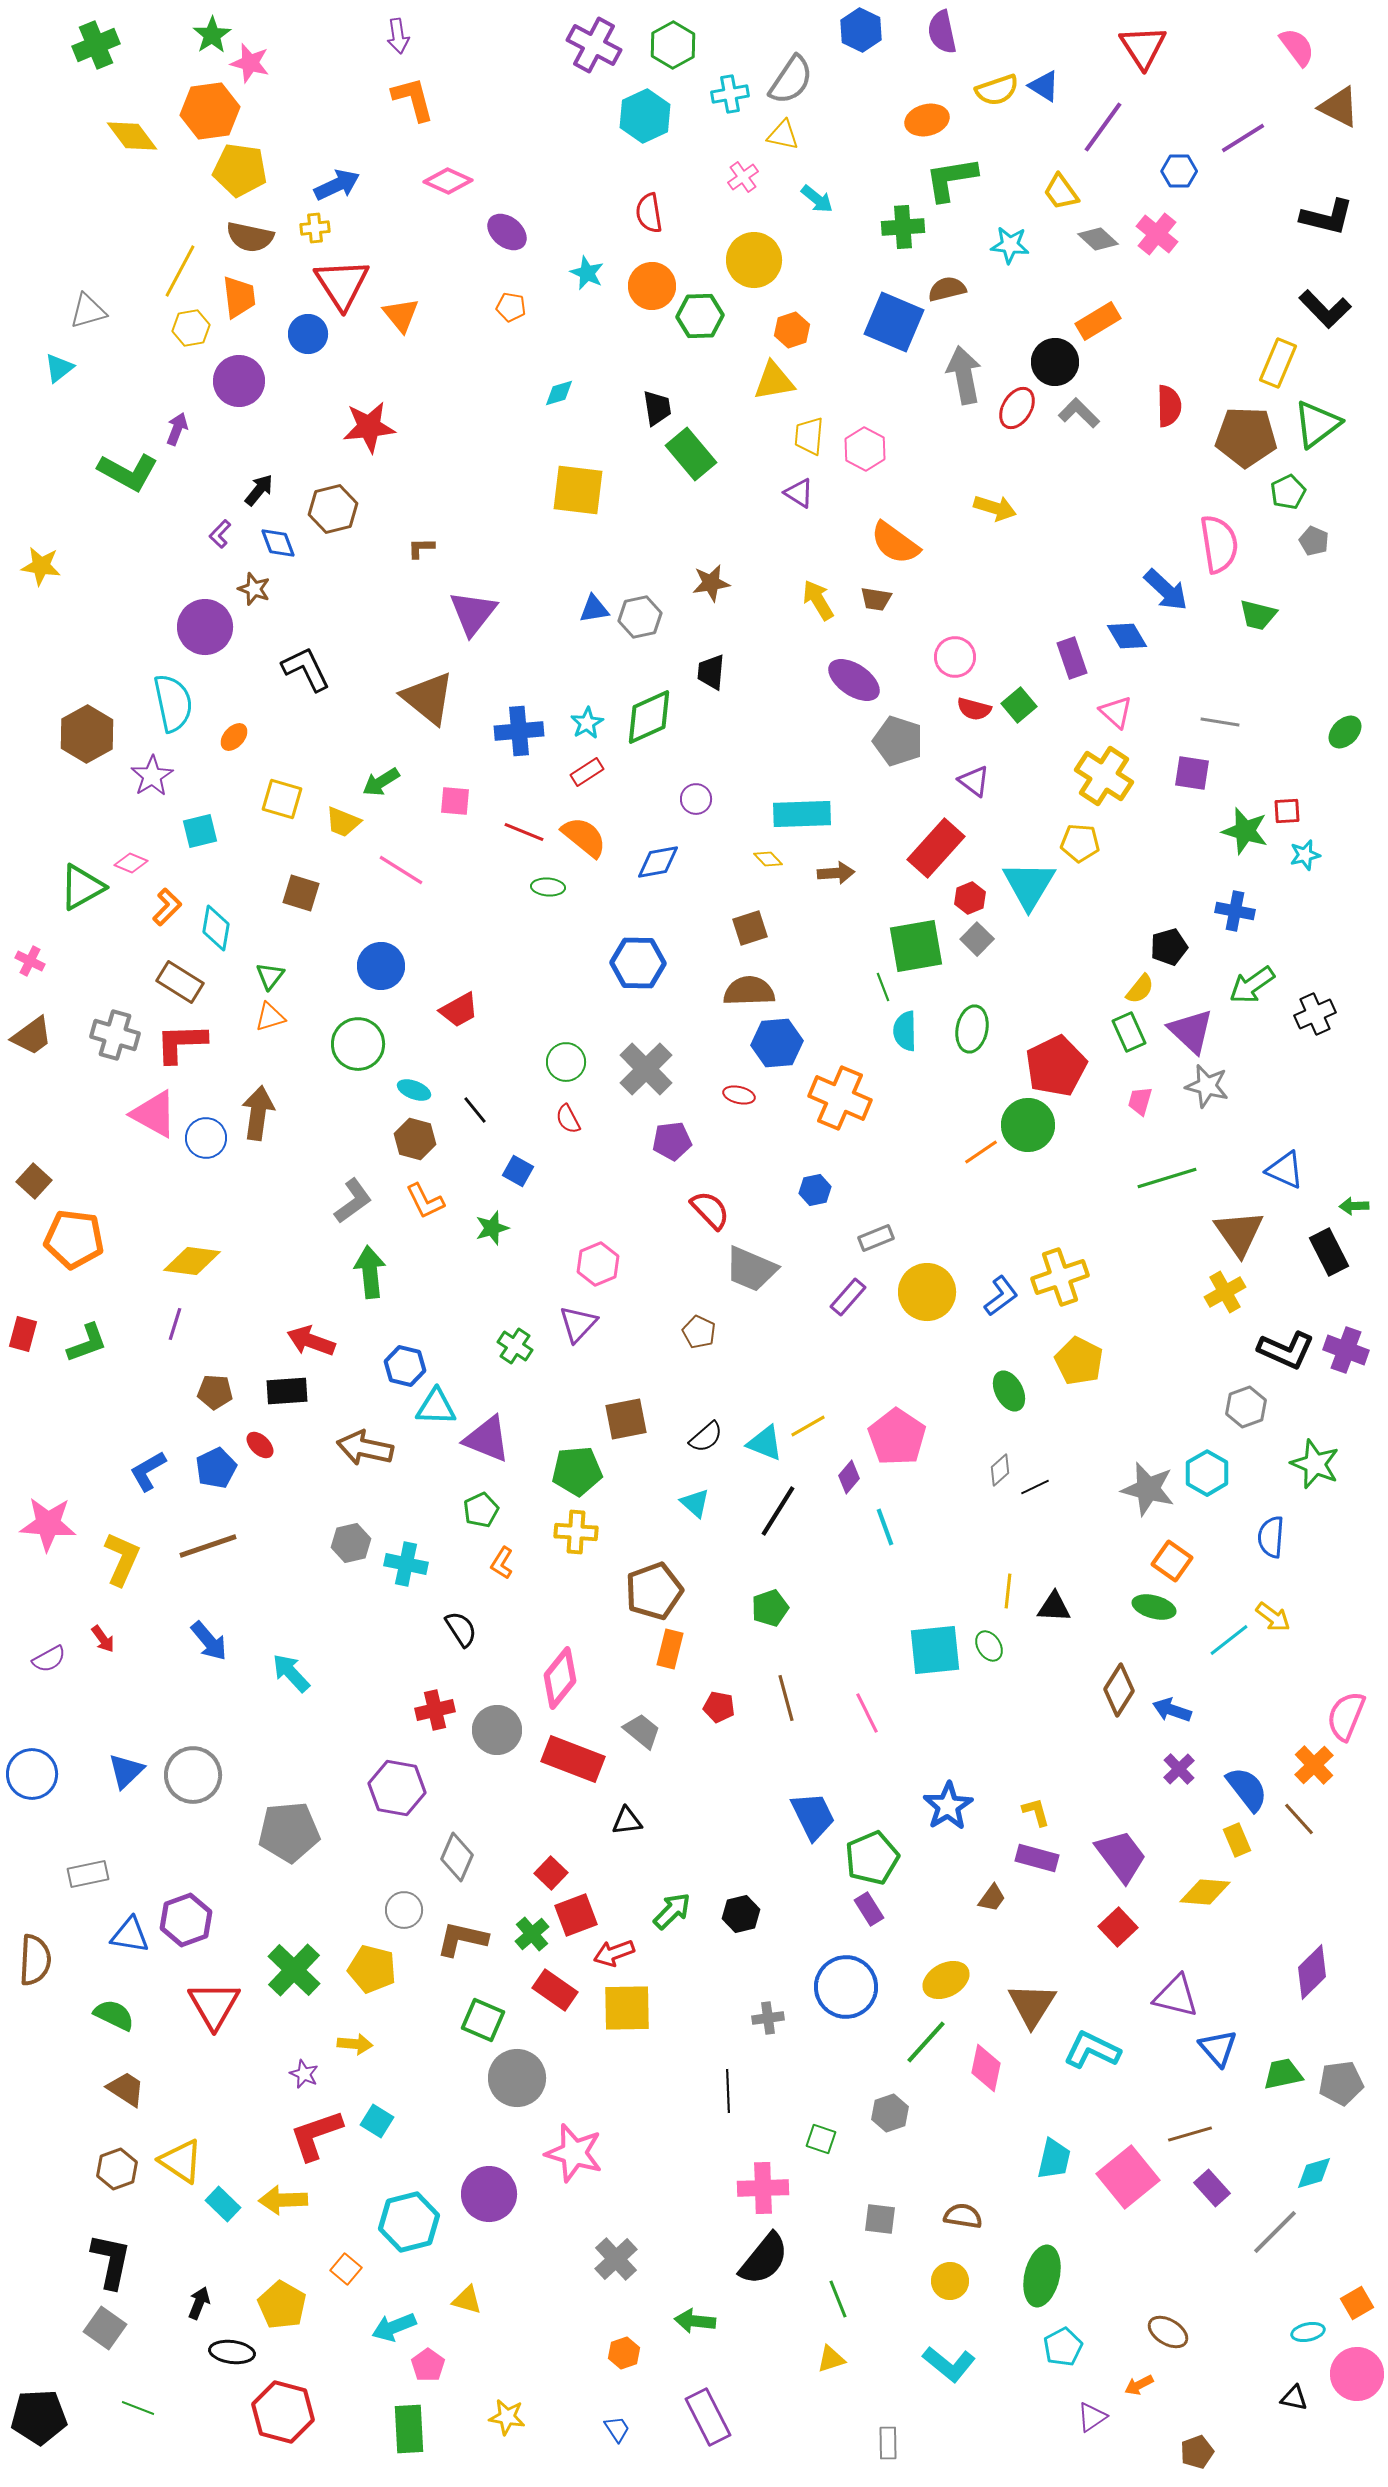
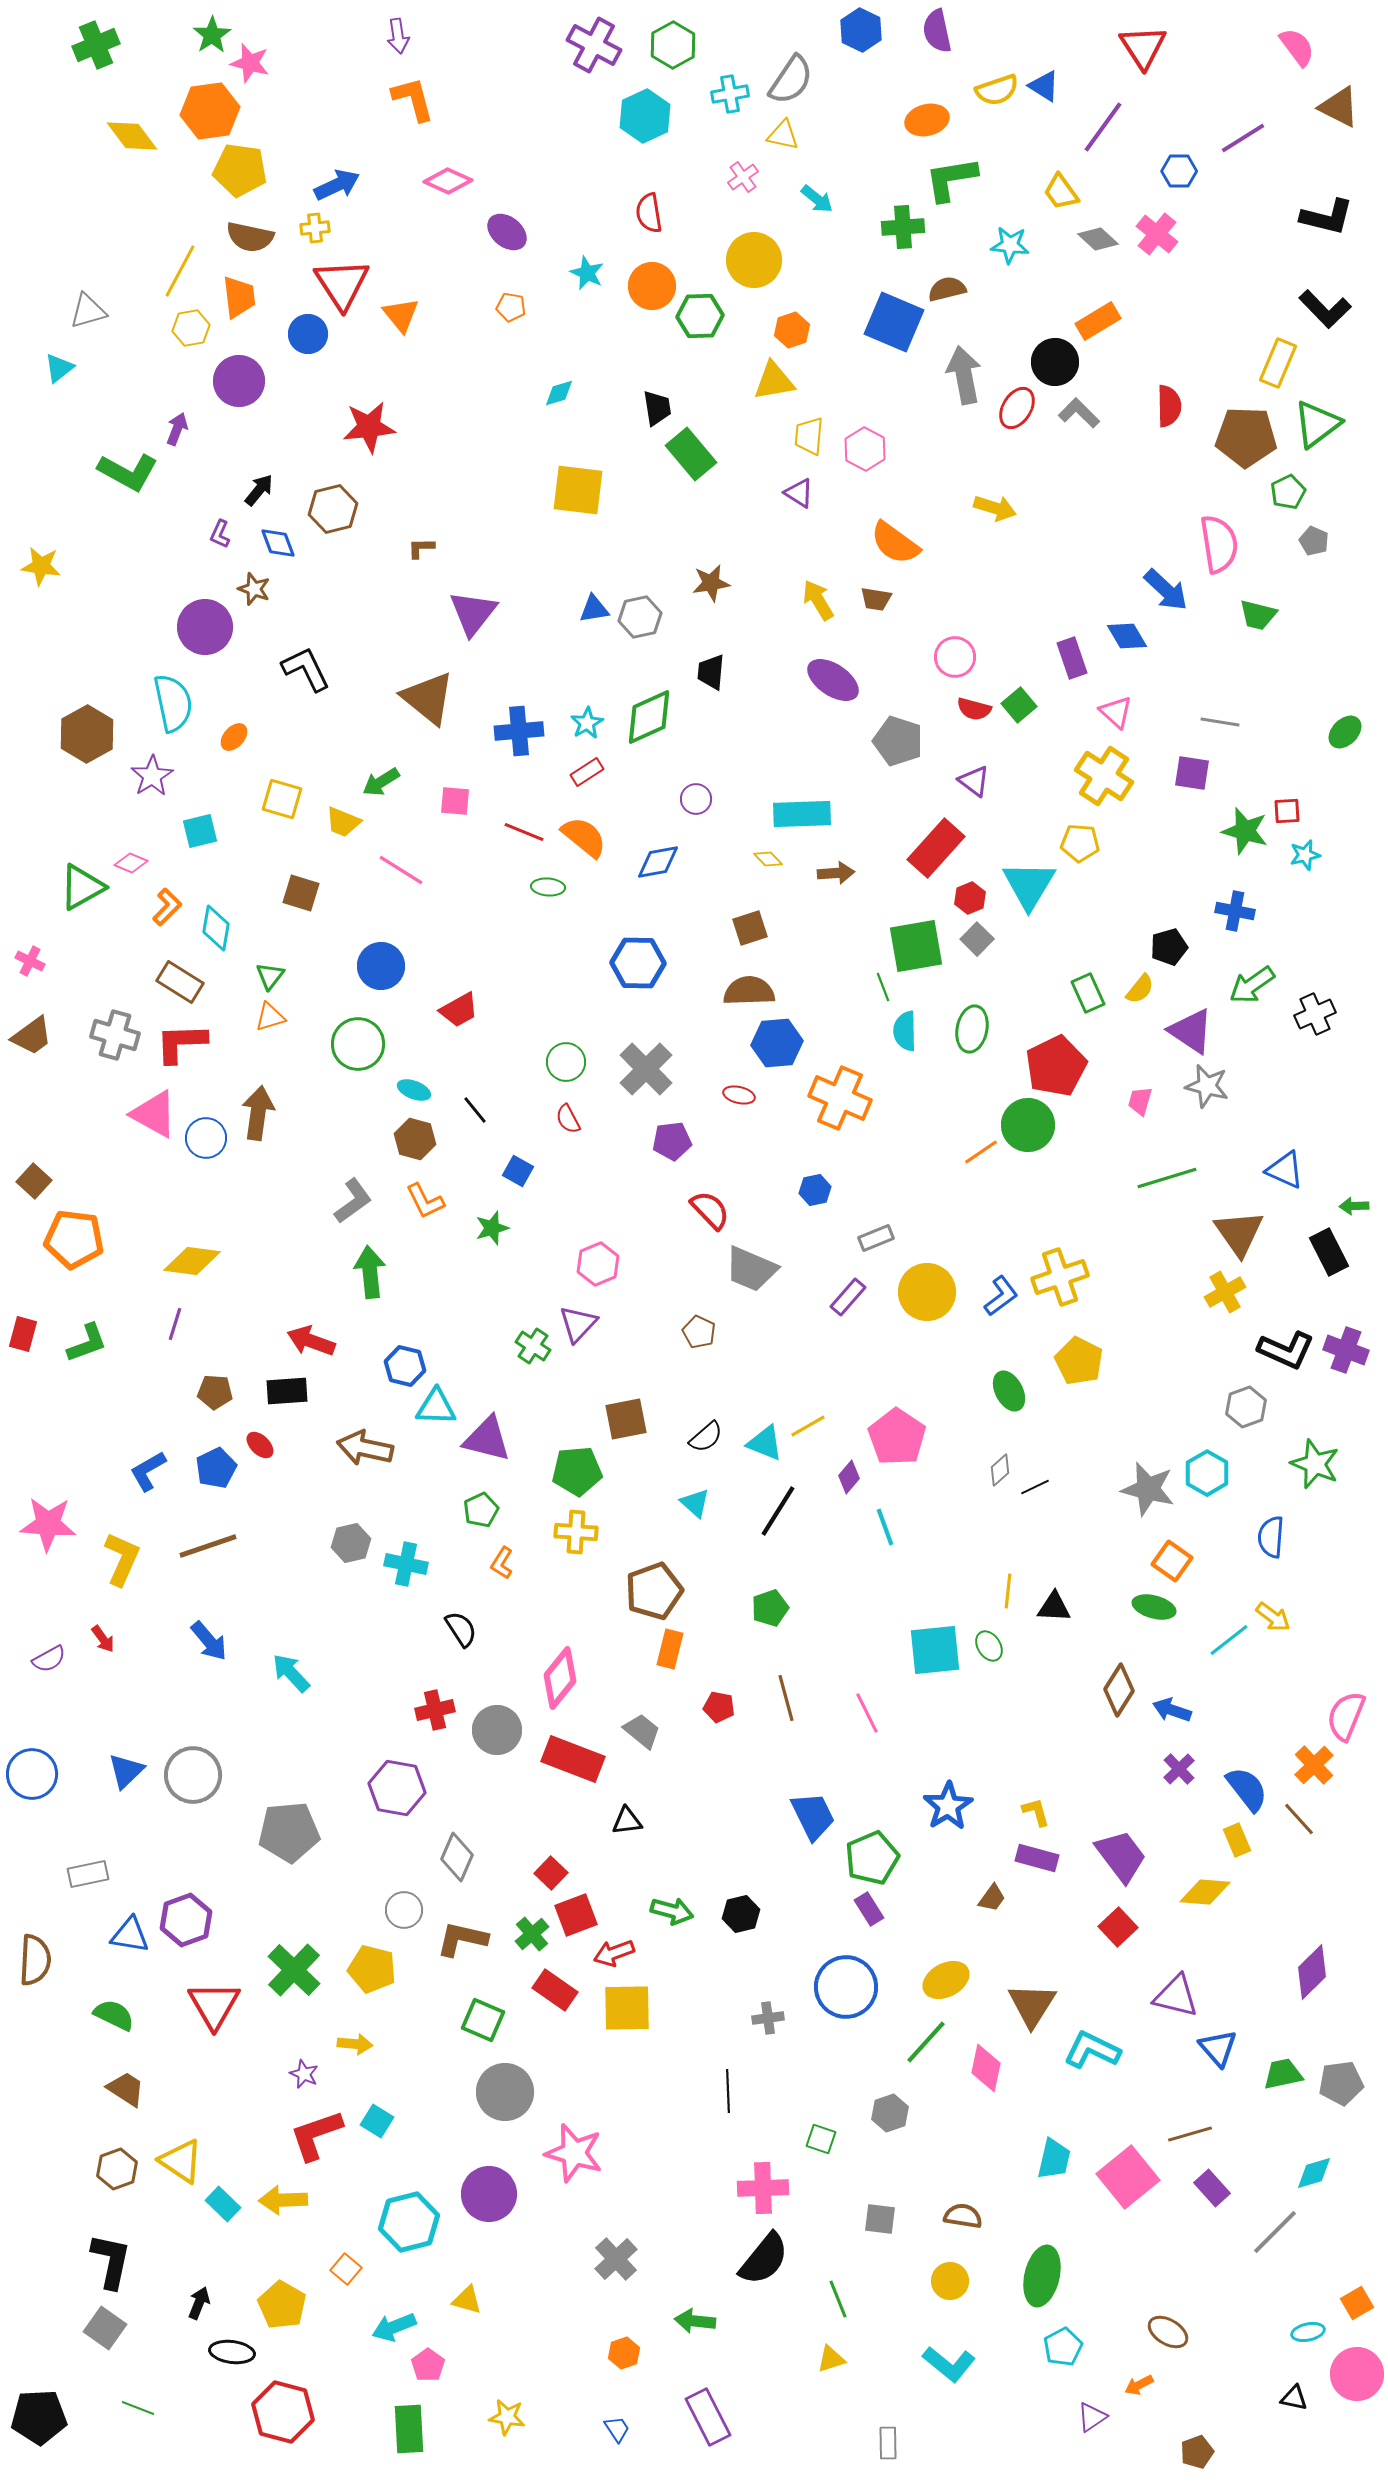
purple semicircle at (942, 32): moved 5 px left, 1 px up
purple L-shape at (220, 534): rotated 20 degrees counterclockwise
purple ellipse at (854, 680): moved 21 px left
purple triangle at (1191, 1031): rotated 9 degrees counterclockwise
green rectangle at (1129, 1032): moved 41 px left, 39 px up
green cross at (515, 1346): moved 18 px right
purple triangle at (487, 1439): rotated 8 degrees counterclockwise
green arrow at (672, 1911): rotated 60 degrees clockwise
gray circle at (517, 2078): moved 12 px left, 14 px down
